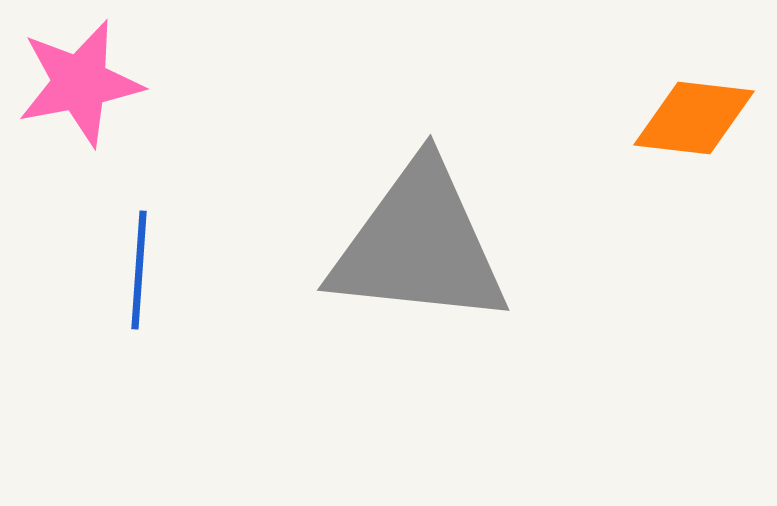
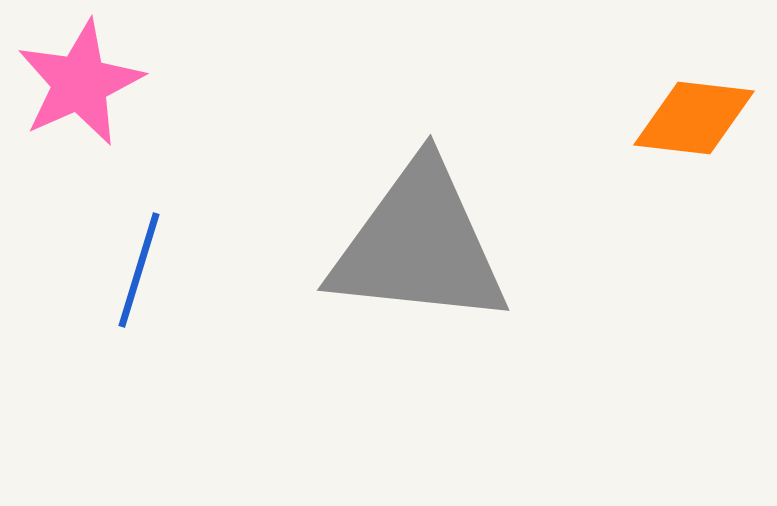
pink star: rotated 13 degrees counterclockwise
blue line: rotated 13 degrees clockwise
